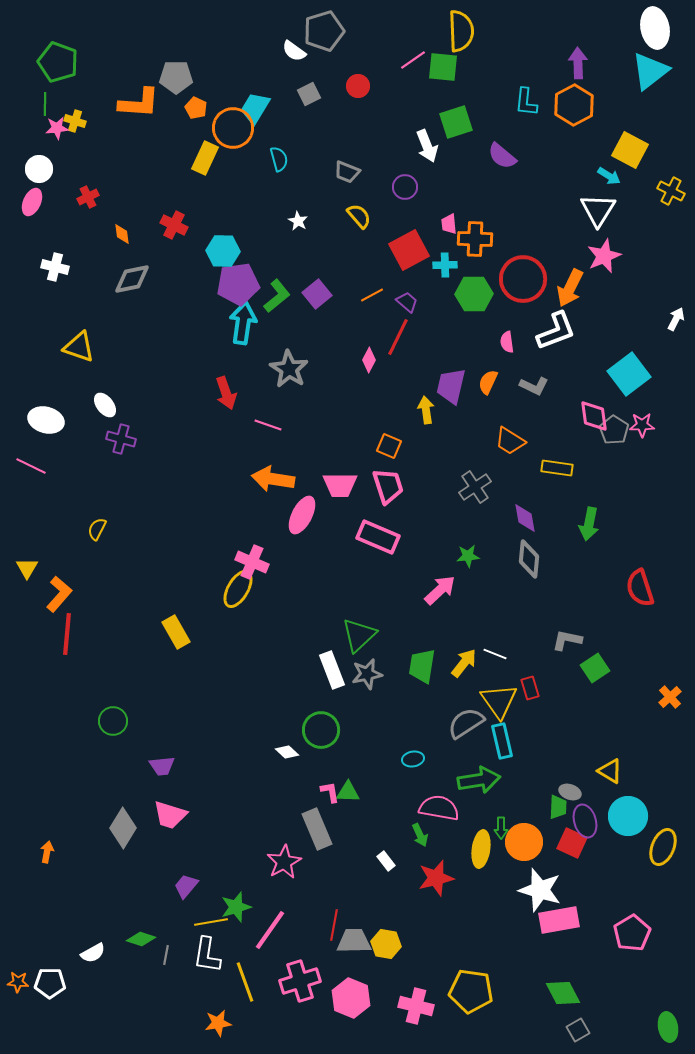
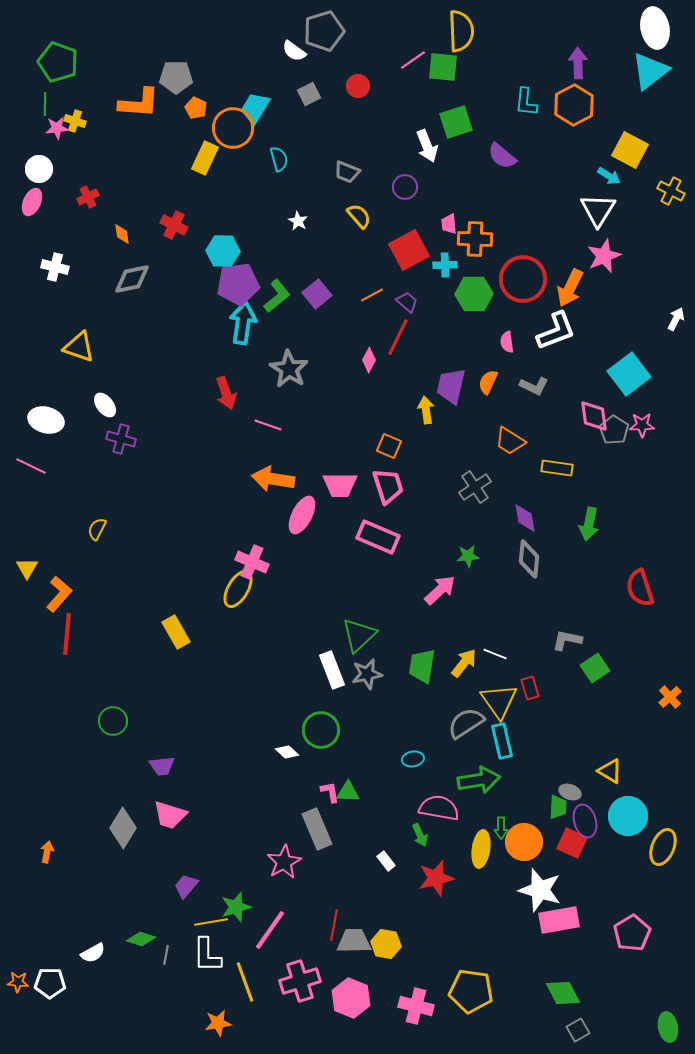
white L-shape at (207, 955): rotated 9 degrees counterclockwise
